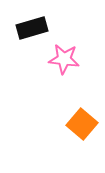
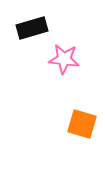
orange square: rotated 24 degrees counterclockwise
